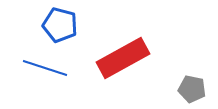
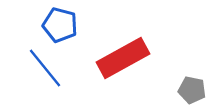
blue line: rotated 33 degrees clockwise
gray pentagon: moved 1 px down
